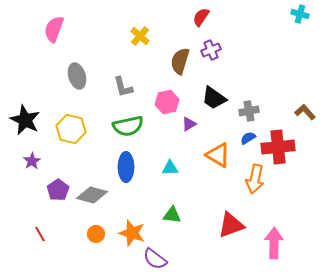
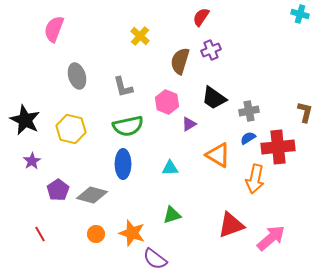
pink hexagon: rotated 25 degrees counterclockwise
brown L-shape: rotated 55 degrees clockwise
blue ellipse: moved 3 px left, 3 px up
green triangle: rotated 24 degrees counterclockwise
pink arrow: moved 3 px left, 5 px up; rotated 48 degrees clockwise
